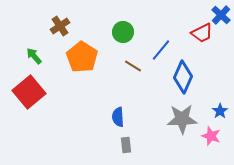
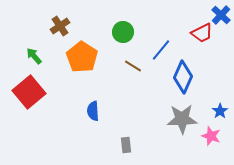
blue semicircle: moved 25 px left, 6 px up
